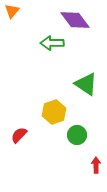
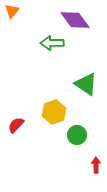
red semicircle: moved 3 px left, 10 px up
